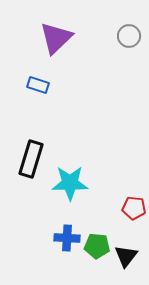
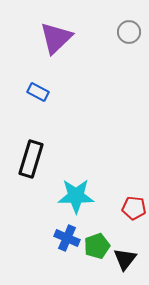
gray circle: moved 4 px up
blue rectangle: moved 7 px down; rotated 10 degrees clockwise
cyan star: moved 6 px right, 13 px down
blue cross: rotated 20 degrees clockwise
green pentagon: rotated 25 degrees counterclockwise
black triangle: moved 1 px left, 3 px down
